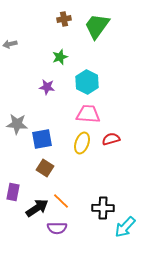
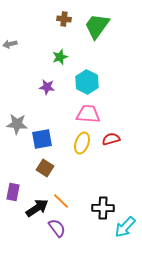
brown cross: rotated 16 degrees clockwise
purple semicircle: rotated 126 degrees counterclockwise
